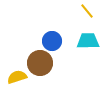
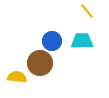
cyan trapezoid: moved 6 px left
yellow semicircle: rotated 24 degrees clockwise
